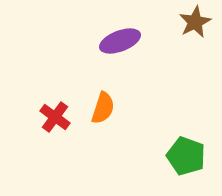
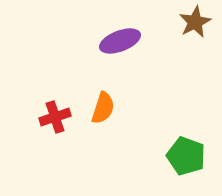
red cross: rotated 36 degrees clockwise
